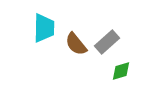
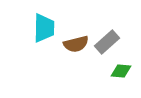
brown semicircle: rotated 65 degrees counterclockwise
green diamond: rotated 20 degrees clockwise
